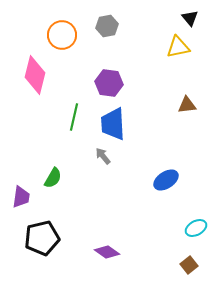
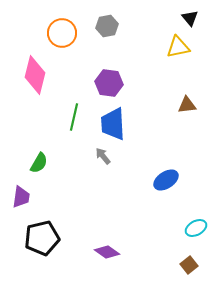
orange circle: moved 2 px up
green semicircle: moved 14 px left, 15 px up
